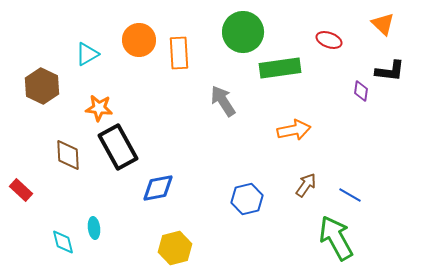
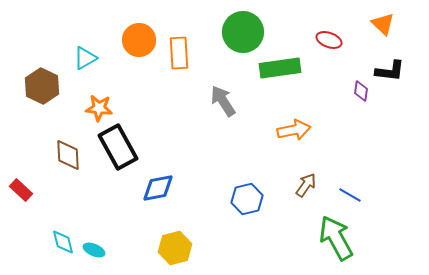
cyan triangle: moved 2 px left, 4 px down
cyan ellipse: moved 22 px down; rotated 60 degrees counterclockwise
